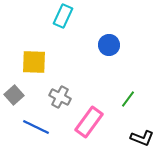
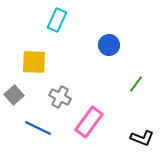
cyan rectangle: moved 6 px left, 4 px down
green line: moved 8 px right, 15 px up
blue line: moved 2 px right, 1 px down
